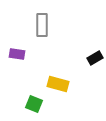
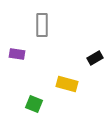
yellow rectangle: moved 9 px right
